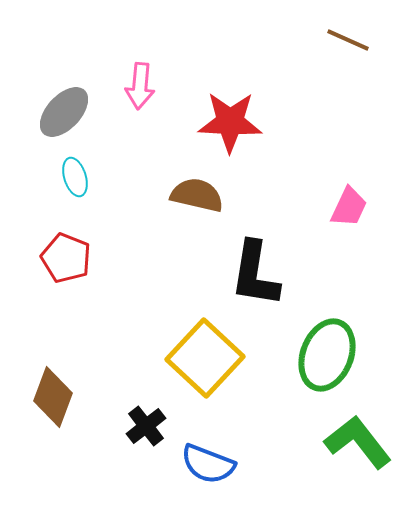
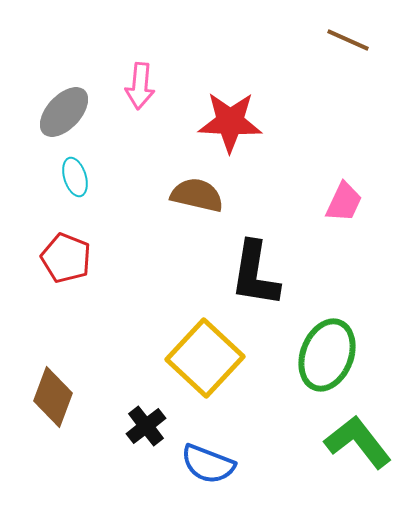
pink trapezoid: moved 5 px left, 5 px up
